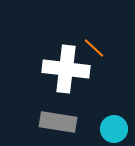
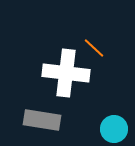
white cross: moved 4 px down
gray rectangle: moved 16 px left, 2 px up
